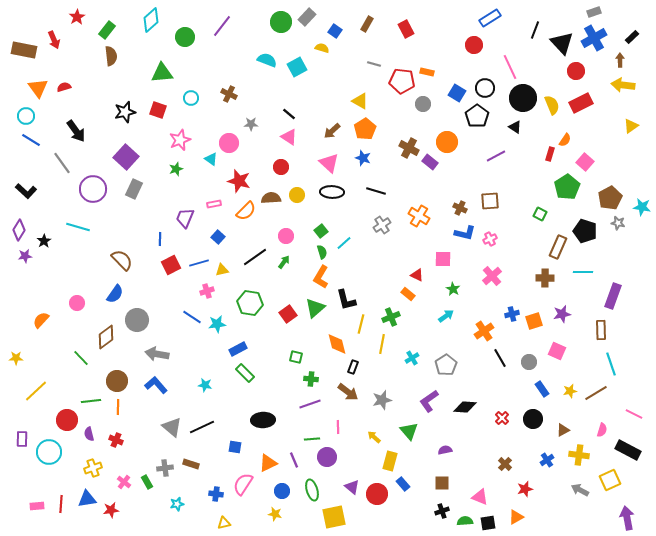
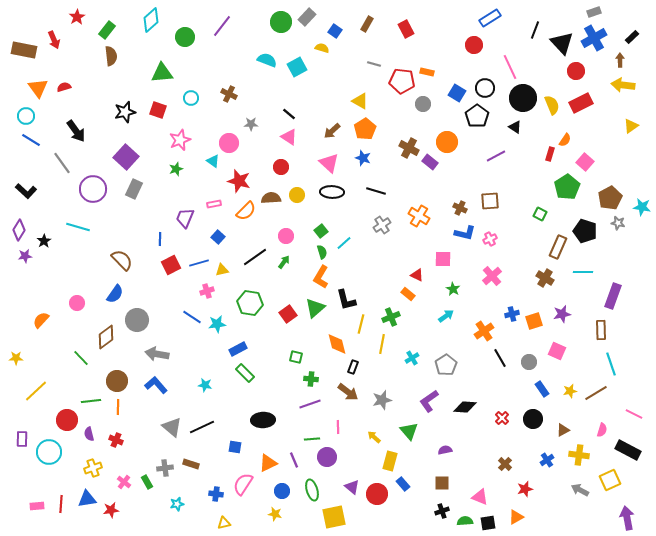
cyan triangle at (211, 159): moved 2 px right, 2 px down
brown cross at (545, 278): rotated 30 degrees clockwise
